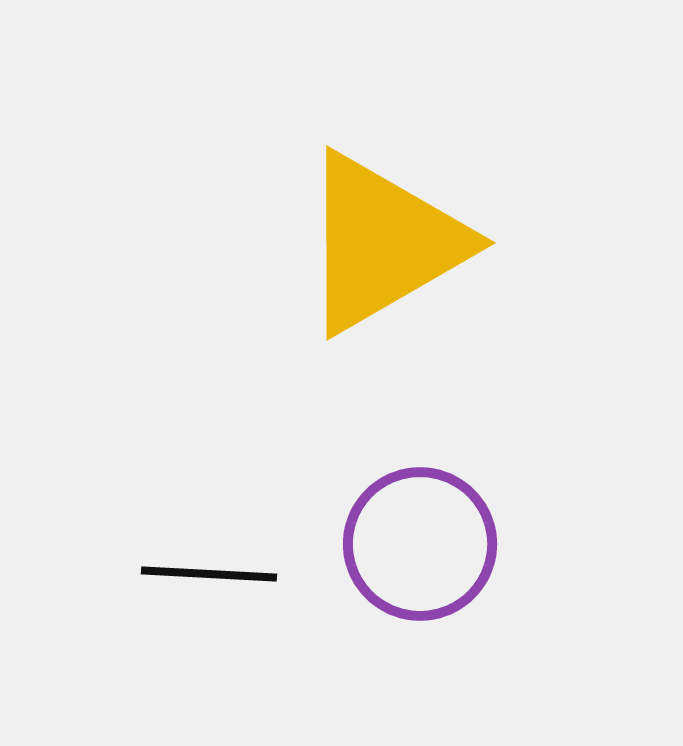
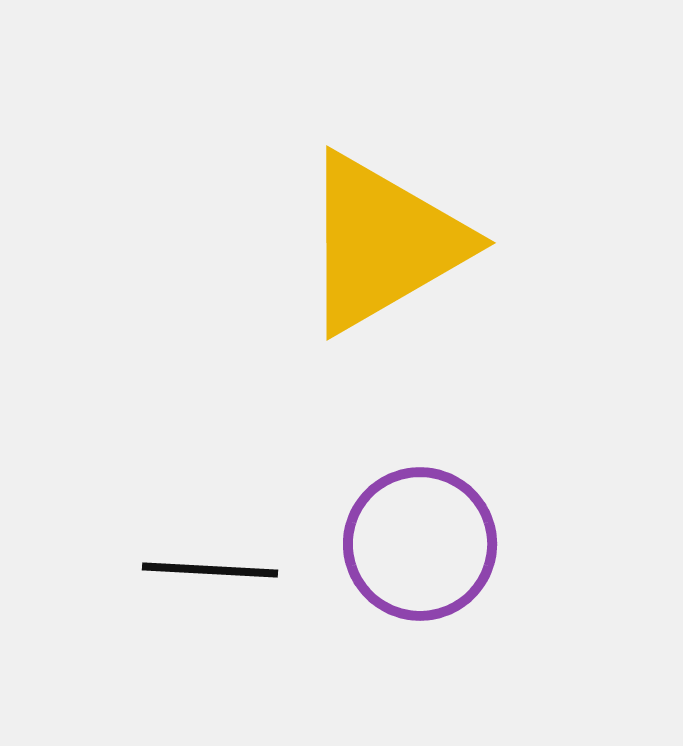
black line: moved 1 px right, 4 px up
